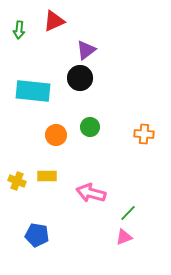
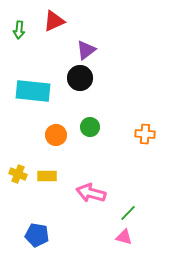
orange cross: moved 1 px right
yellow cross: moved 1 px right, 7 px up
pink triangle: rotated 36 degrees clockwise
